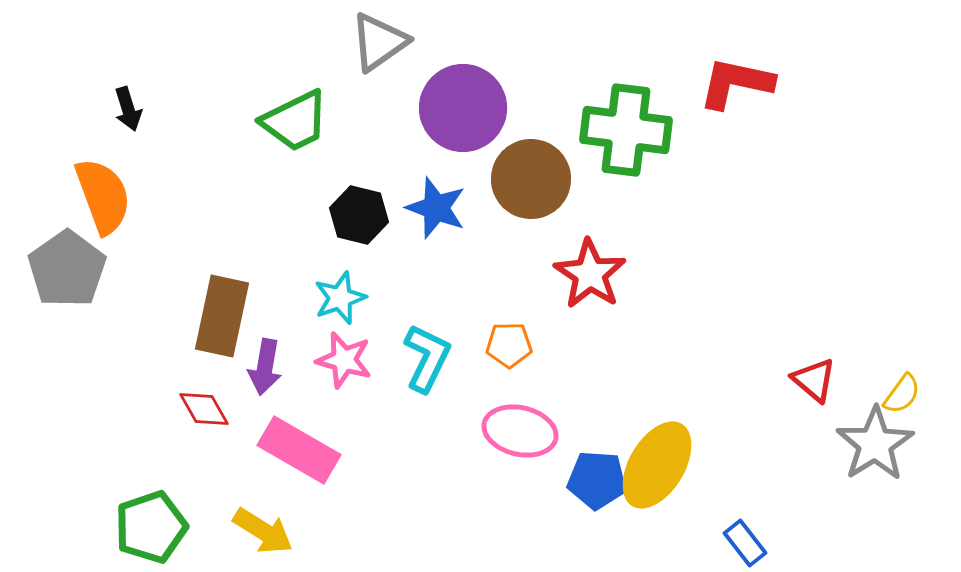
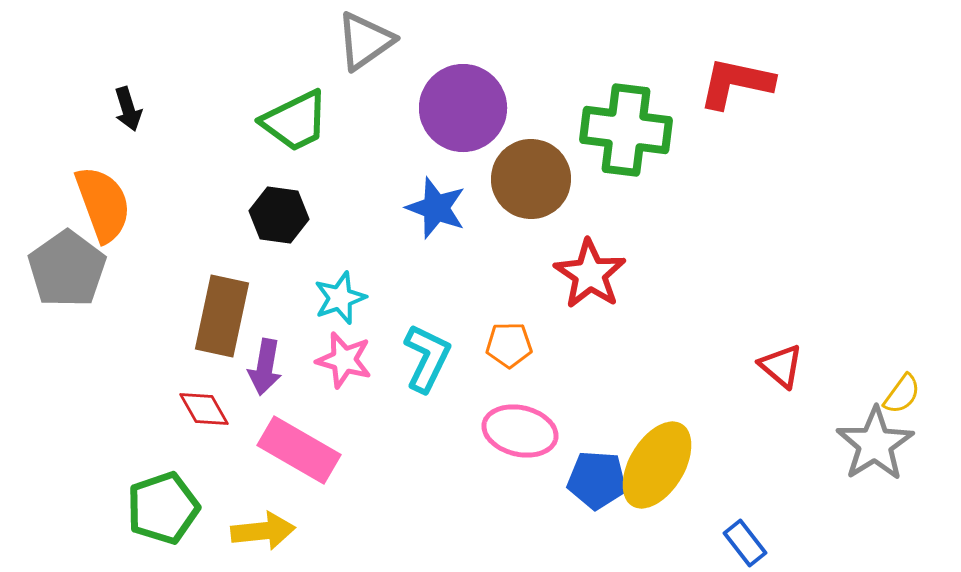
gray triangle: moved 14 px left, 1 px up
orange semicircle: moved 8 px down
black hexagon: moved 80 px left; rotated 6 degrees counterclockwise
red triangle: moved 33 px left, 14 px up
green pentagon: moved 12 px right, 19 px up
yellow arrow: rotated 38 degrees counterclockwise
